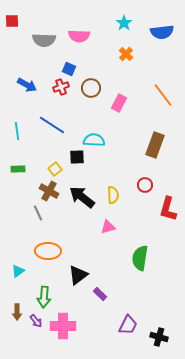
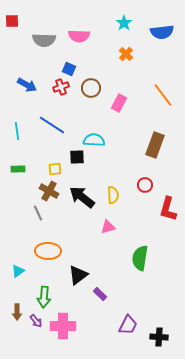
yellow square: rotated 32 degrees clockwise
black cross: rotated 12 degrees counterclockwise
